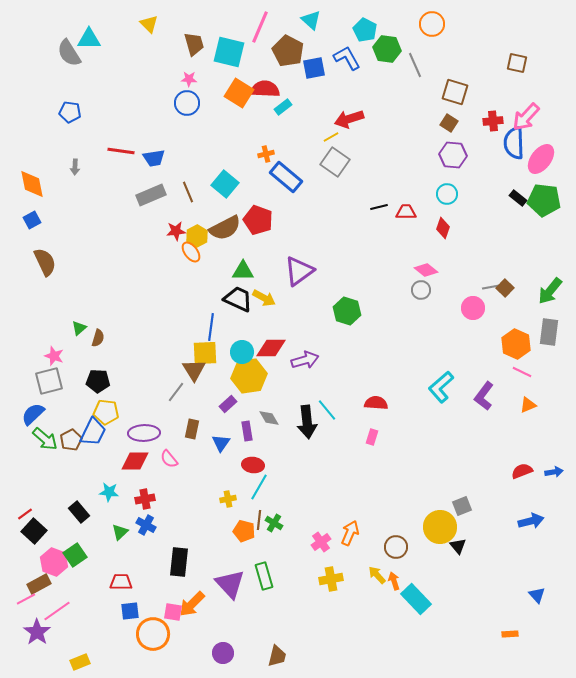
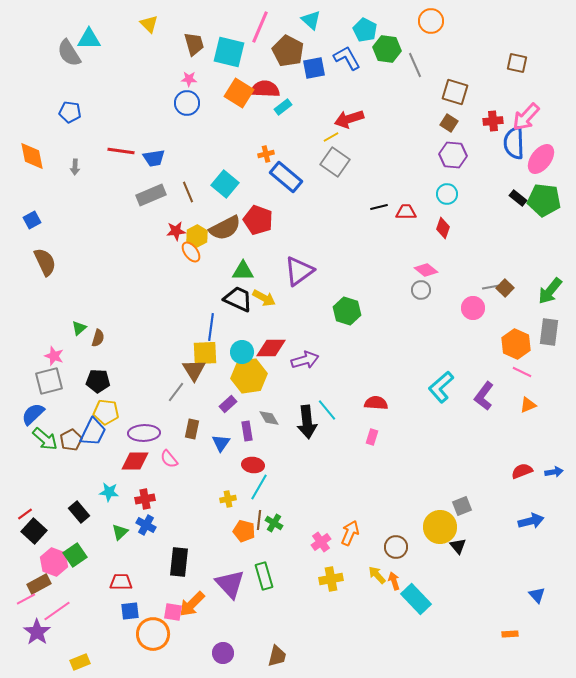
orange circle at (432, 24): moved 1 px left, 3 px up
orange diamond at (32, 184): moved 28 px up
